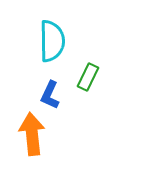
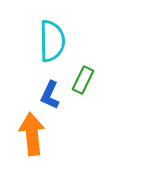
green rectangle: moved 5 px left, 3 px down
